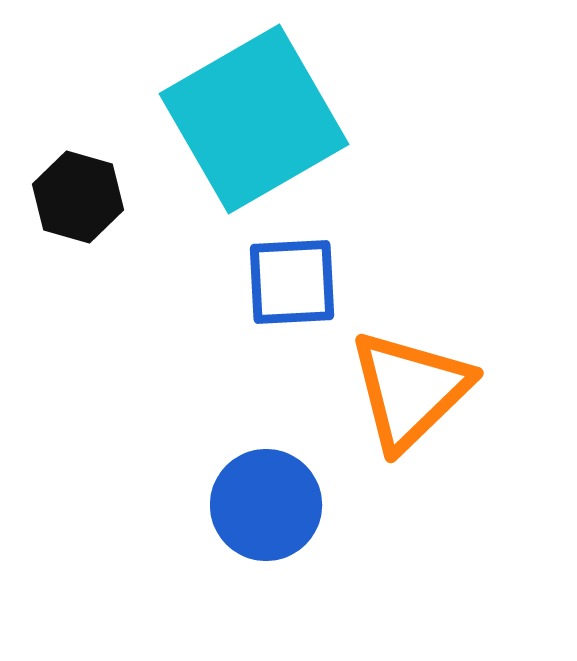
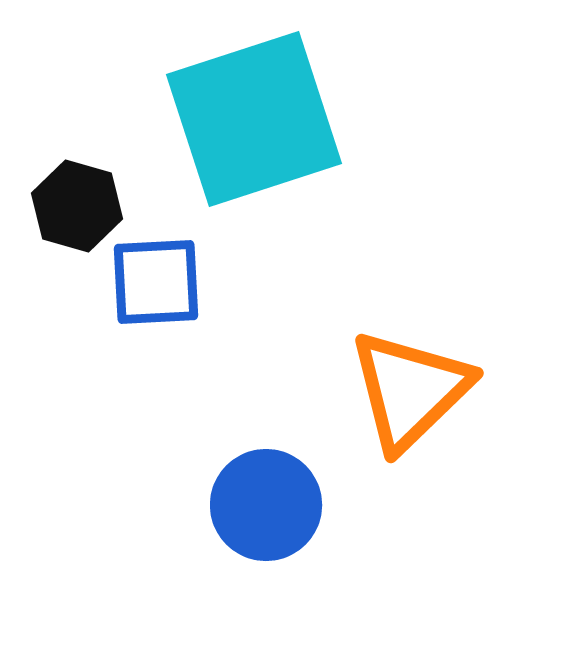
cyan square: rotated 12 degrees clockwise
black hexagon: moved 1 px left, 9 px down
blue square: moved 136 px left
